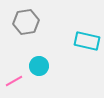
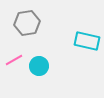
gray hexagon: moved 1 px right, 1 px down
pink line: moved 21 px up
